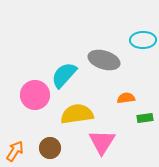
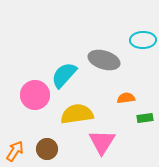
brown circle: moved 3 px left, 1 px down
